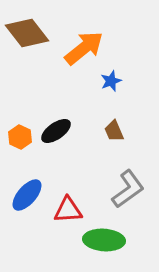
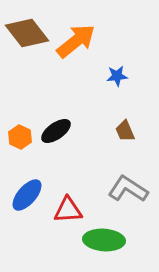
orange arrow: moved 8 px left, 7 px up
blue star: moved 6 px right, 5 px up; rotated 15 degrees clockwise
brown trapezoid: moved 11 px right
gray L-shape: rotated 111 degrees counterclockwise
